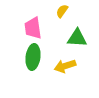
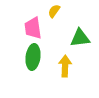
yellow semicircle: moved 8 px left
green triangle: moved 3 px right; rotated 10 degrees counterclockwise
yellow arrow: rotated 110 degrees clockwise
